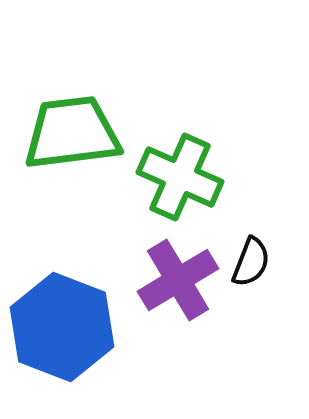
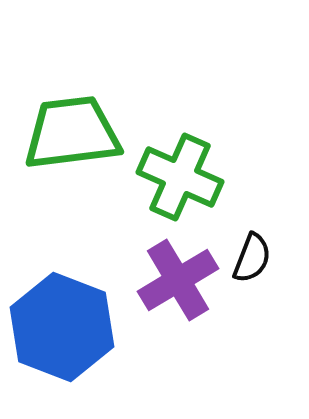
black semicircle: moved 1 px right, 4 px up
